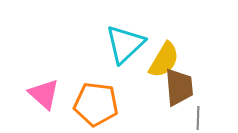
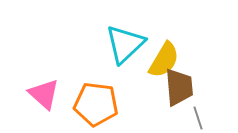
gray line: rotated 20 degrees counterclockwise
